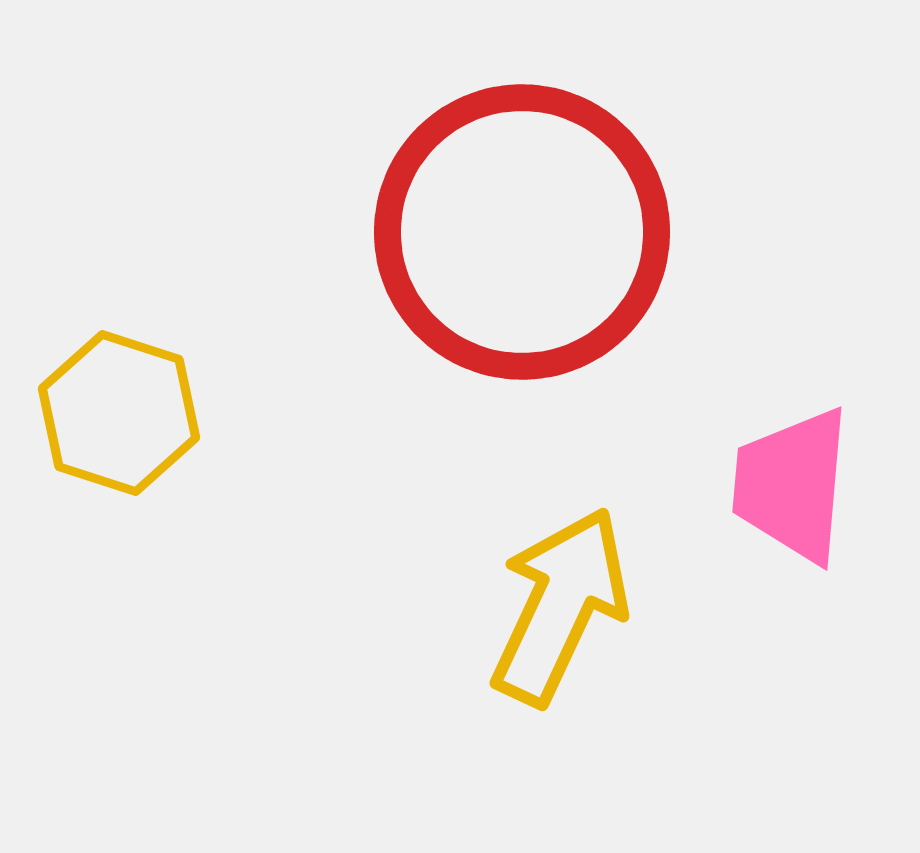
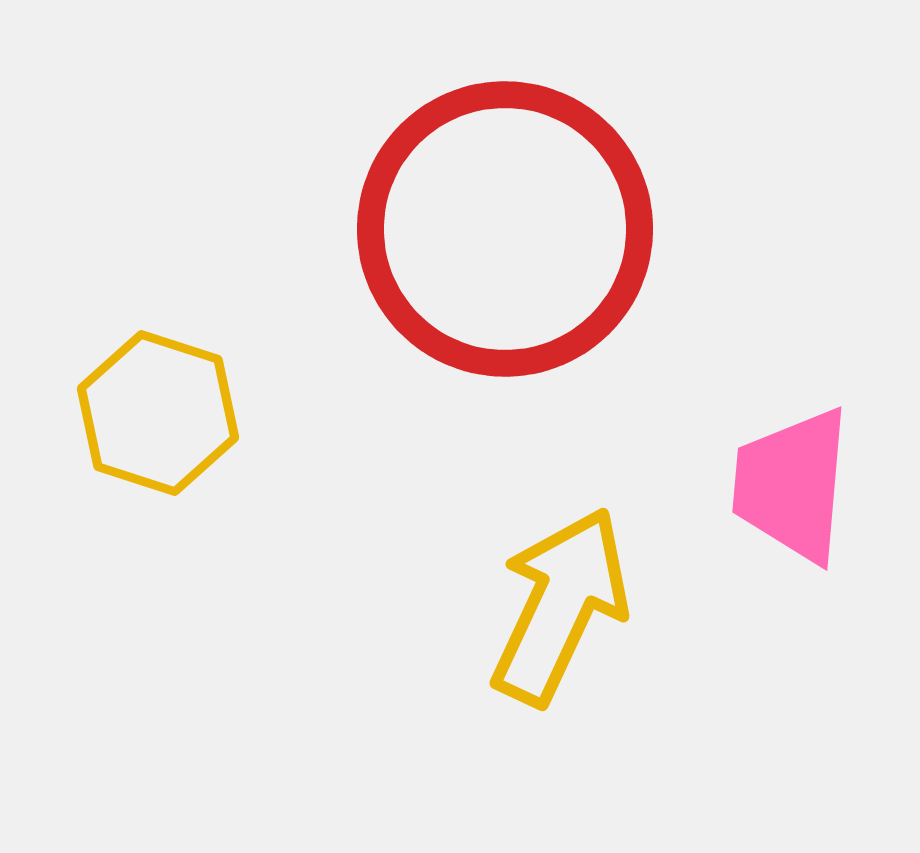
red circle: moved 17 px left, 3 px up
yellow hexagon: moved 39 px right
